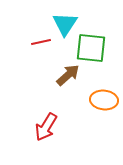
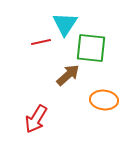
red arrow: moved 10 px left, 8 px up
